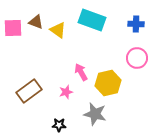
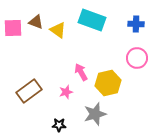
gray star: rotated 30 degrees counterclockwise
